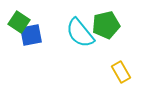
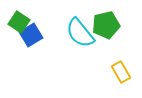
blue square: rotated 20 degrees counterclockwise
